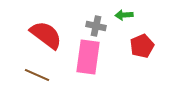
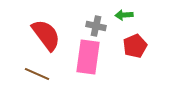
red semicircle: rotated 16 degrees clockwise
red pentagon: moved 7 px left
brown line: moved 1 px up
